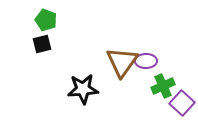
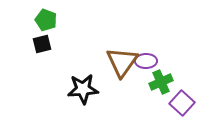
green cross: moved 2 px left, 4 px up
